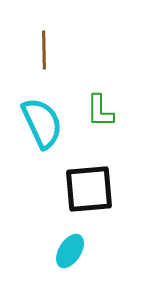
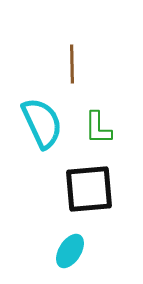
brown line: moved 28 px right, 14 px down
green L-shape: moved 2 px left, 17 px down
